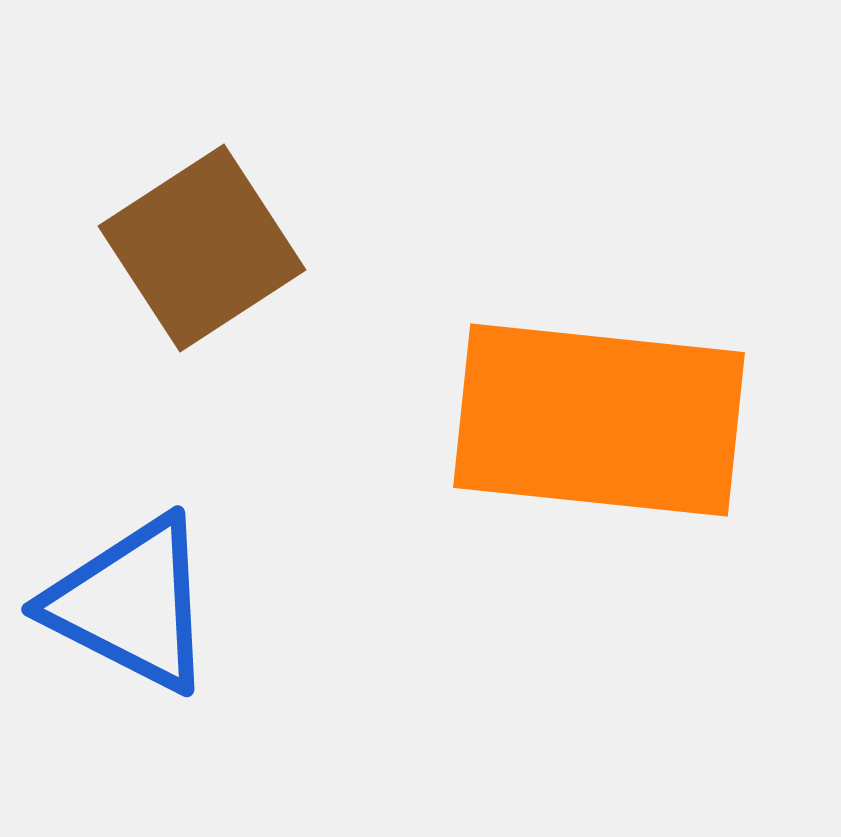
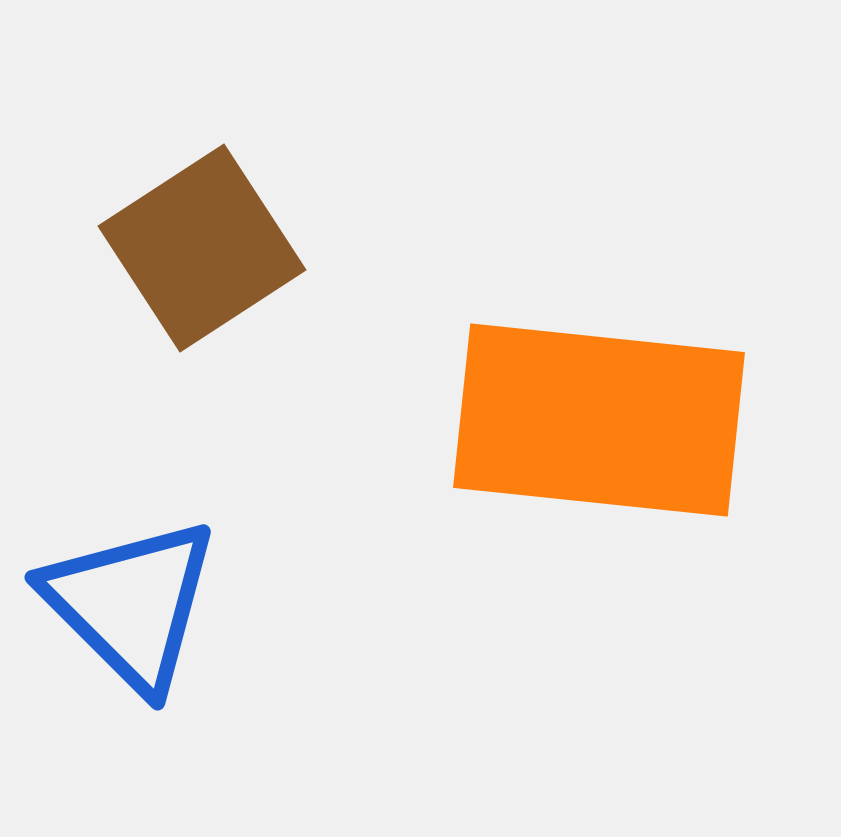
blue triangle: rotated 18 degrees clockwise
